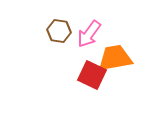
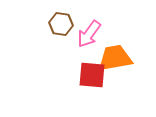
brown hexagon: moved 2 px right, 7 px up
red square: rotated 20 degrees counterclockwise
